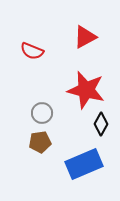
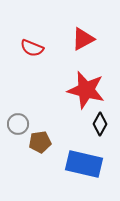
red triangle: moved 2 px left, 2 px down
red semicircle: moved 3 px up
gray circle: moved 24 px left, 11 px down
black diamond: moved 1 px left
blue rectangle: rotated 36 degrees clockwise
